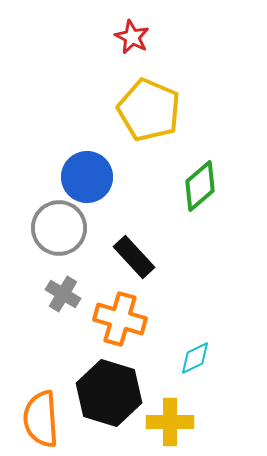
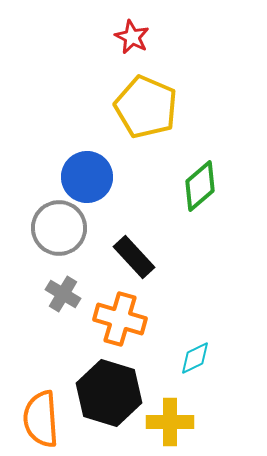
yellow pentagon: moved 3 px left, 3 px up
